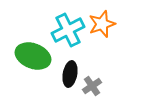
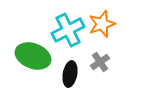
gray cross: moved 8 px right, 24 px up
